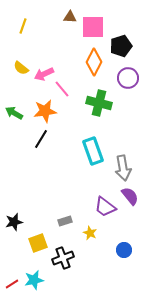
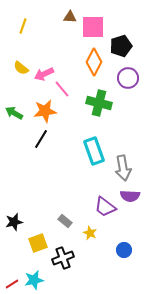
cyan rectangle: moved 1 px right
purple semicircle: rotated 132 degrees clockwise
gray rectangle: rotated 56 degrees clockwise
